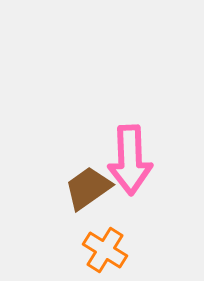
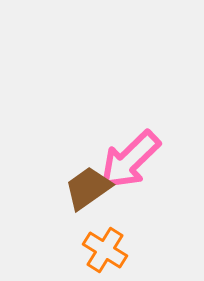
pink arrow: rotated 48 degrees clockwise
